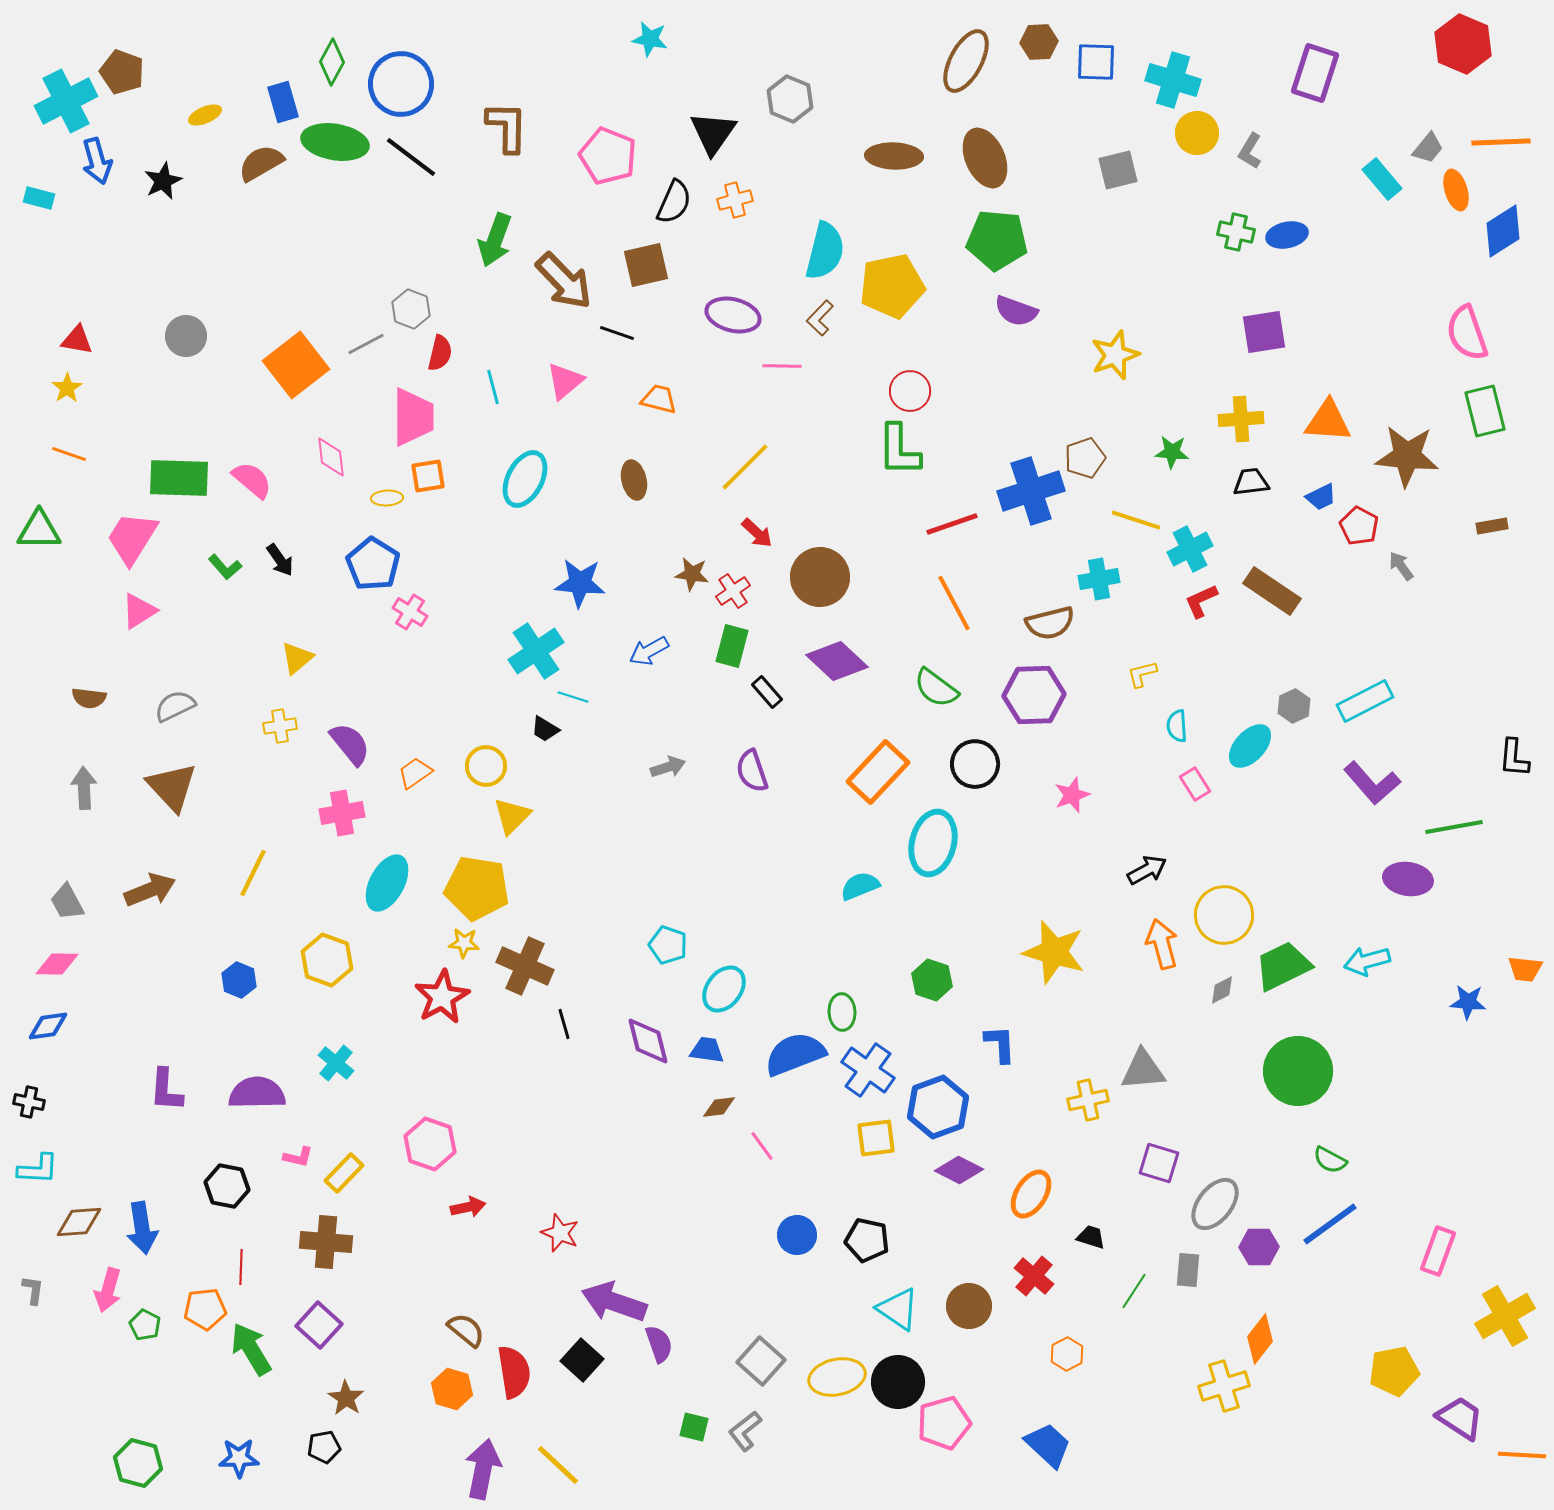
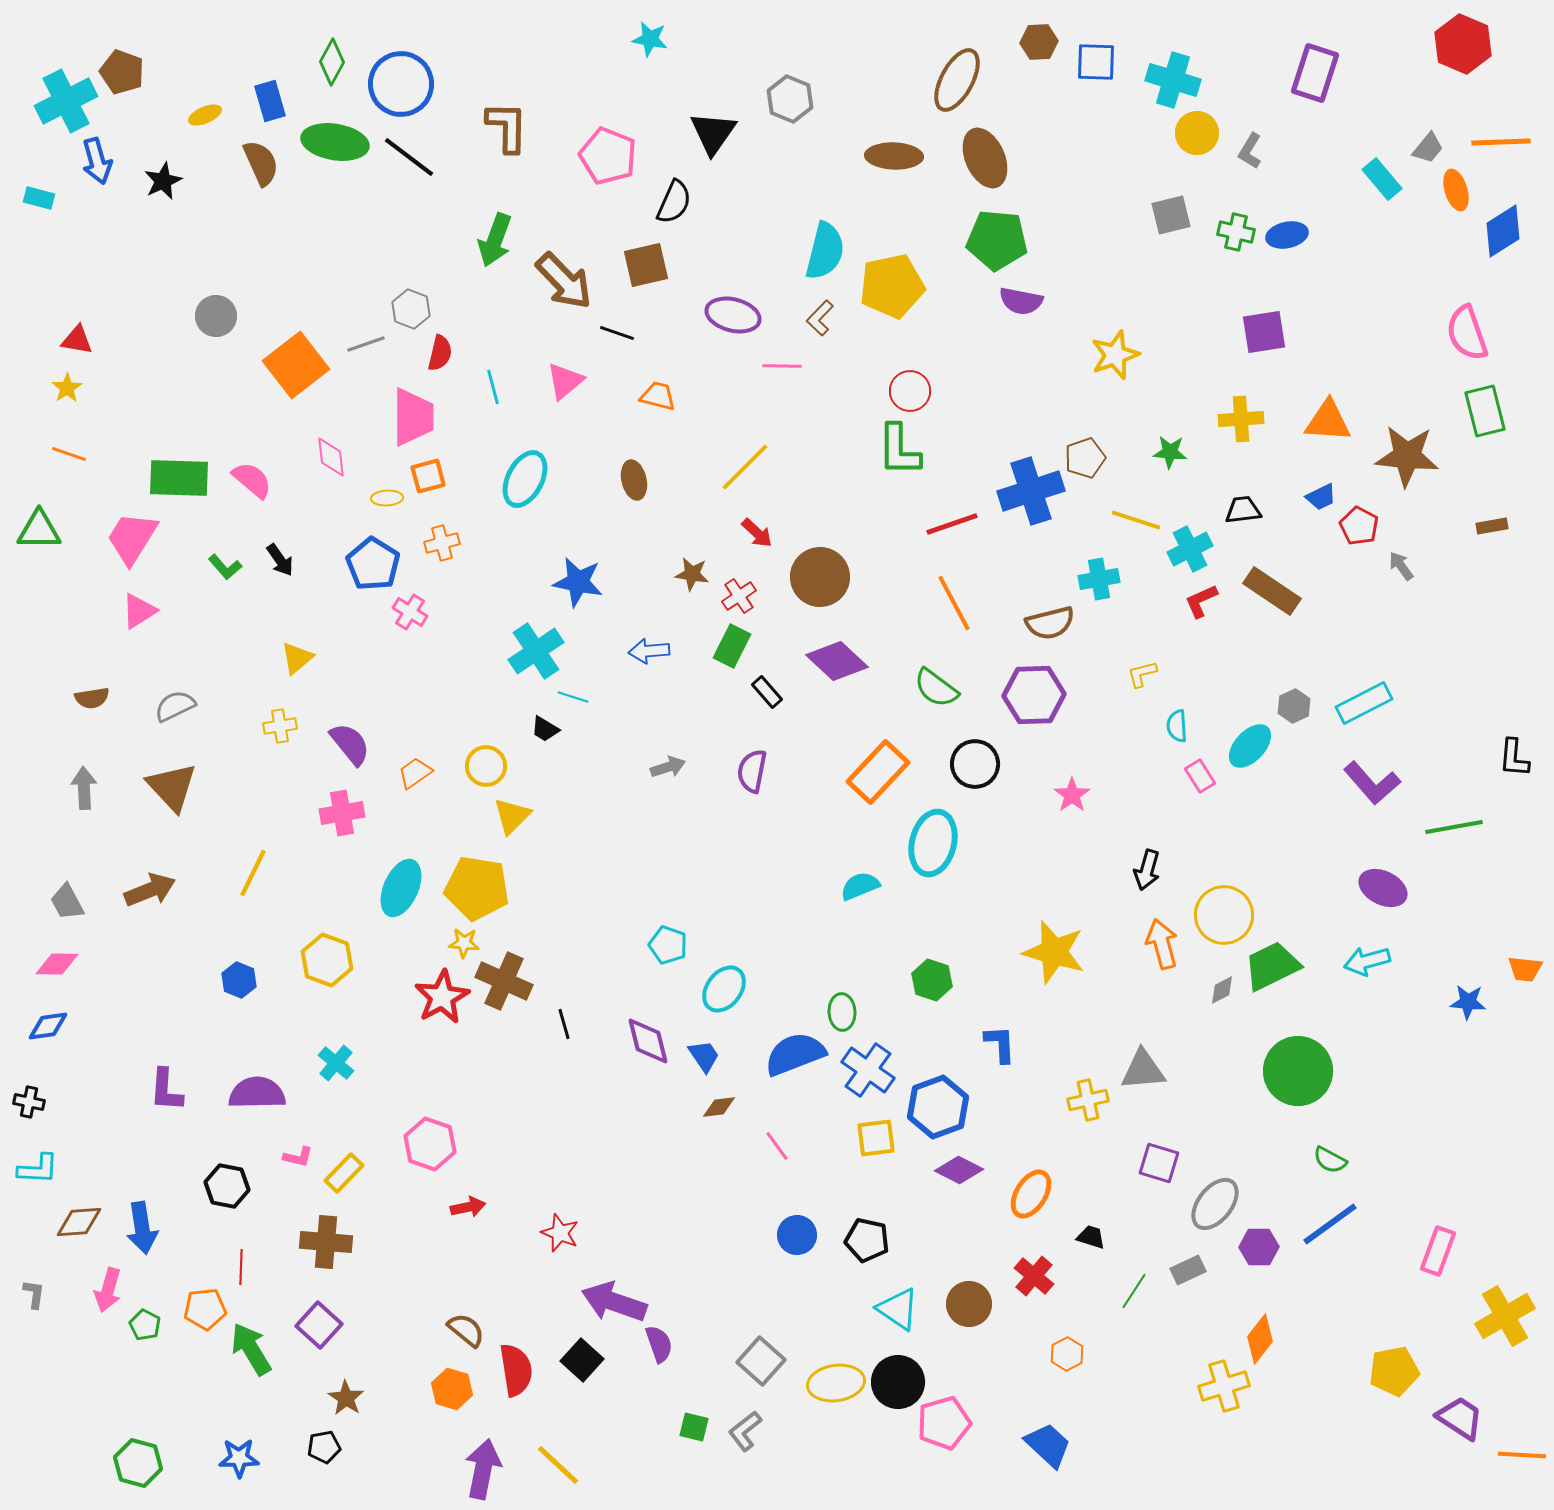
brown ellipse at (966, 61): moved 9 px left, 19 px down
blue rectangle at (283, 102): moved 13 px left, 1 px up
black line at (411, 157): moved 2 px left
brown semicircle at (261, 163): rotated 96 degrees clockwise
gray square at (1118, 170): moved 53 px right, 45 px down
orange cross at (735, 200): moved 293 px left, 343 px down
purple semicircle at (1016, 311): moved 5 px right, 10 px up; rotated 9 degrees counterclockwise
gray circle at (186, 336): moved 30 px right, 20 px up
gray line at (366, 344): rotated 9 degrees clockwise
orange trapezoid at (659, 399): moved 1 px left, 3 px up
green star at (1172, 452): moved 2 px left
orange square at (428, 476): rotated 6 degrees counterclockwise
black trapezoid at (1251, 482): moved 8 px left, 28 px down
blue star at (580, 583): moved 2 px left, 1 px up; rotated 6 degrees clockwise
red cross at (733, 591): moved 6 px right, 5 px down
green rectangle at (732, 646): rotated 12 degrees clockwise
blue arrow at (649, 651): rotated 24 degrees clockwise
brown semicircle at (89, 698): moved 3 px right; rotated 16 degrees counterclockwise
cyan rectangle at (1365, 701): moved 1 px left, 2 px down
purple semicircle at (752, 771): rotated 30 degrees clockwise
pink rectangle at (1195, 784): moved 5 px right, 8 px up
pink star at (1072, 795): rotated 15 degrees counterclockwise
black arrow at (1147, 870): rotated 135 degrees clockwise
purple ellipse at (1408, 879): moved 25 px left, 9 px down; rotated 18 degrees clockwise
cyan ellipse at (387, 883): moved 14 px right, 5 px down; rotated 4 degrees counterclockwise
brown cross at (525, 966): moved 21 px left, 15 px down
green trapezoid at (1283, 966): moved 11 px left
blue trapezoid at (707, 1050): moved 3 px left, 6 px down; rotated 48 degrees clockwise
pink line at (762, 1146): moved 15 px right
gray rectangle at (1188, 1270): rotated 60 degrees clockwise
gray L-shape at (33, 1290): moved 1 px right, 4 px down
brown circle at (969, 1306): moved 2 px up
red semicircle at (514, 1372): moved 2 px right, 2 px up
yellow ellipse at (837, 1377): moved 1 px left, 6 px down; rotated 4 degrees clockwise
